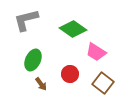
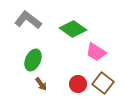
gray L-shape: moved 2 px right; rotated 52 degrees clockwise
red circle: moved 8 px right, 10 px down
